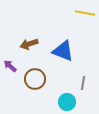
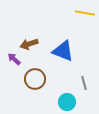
purple arrow: moved 4 px right, 7 px up
gray line: moved 1 px right; rotated 24 degrees counterclockwise
